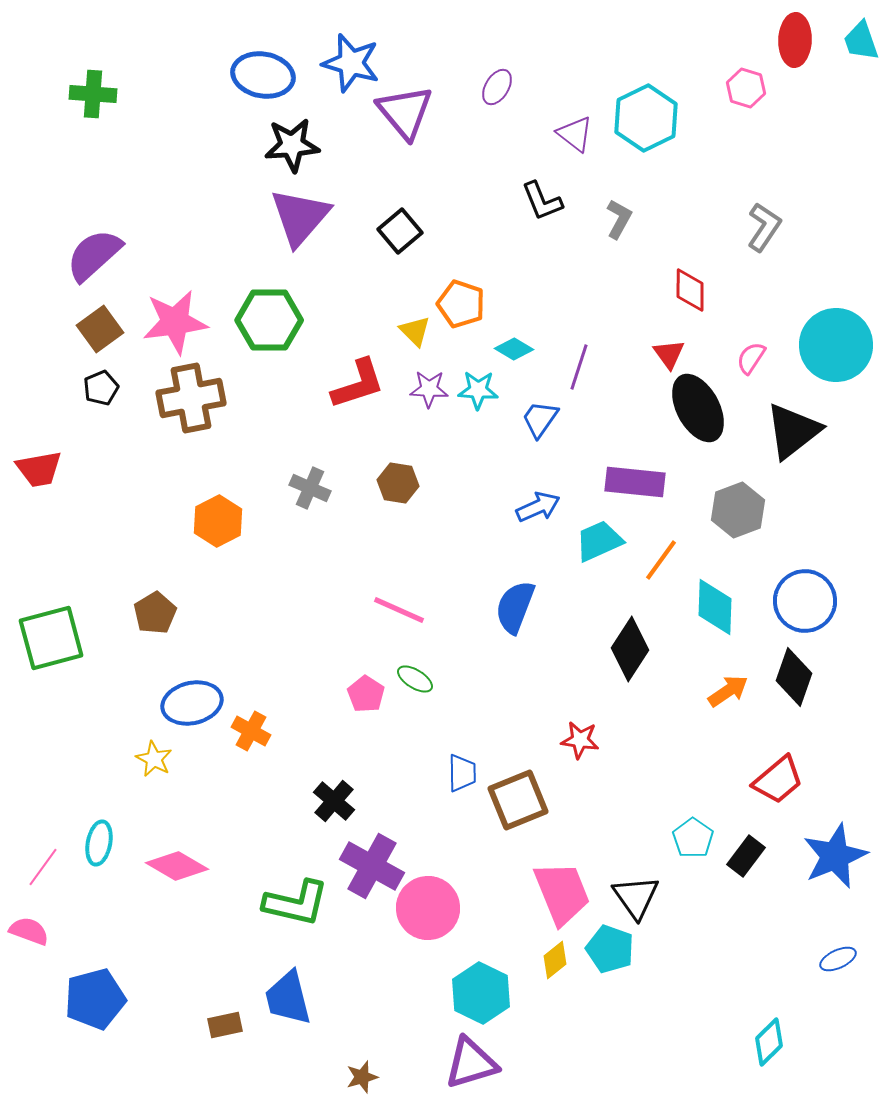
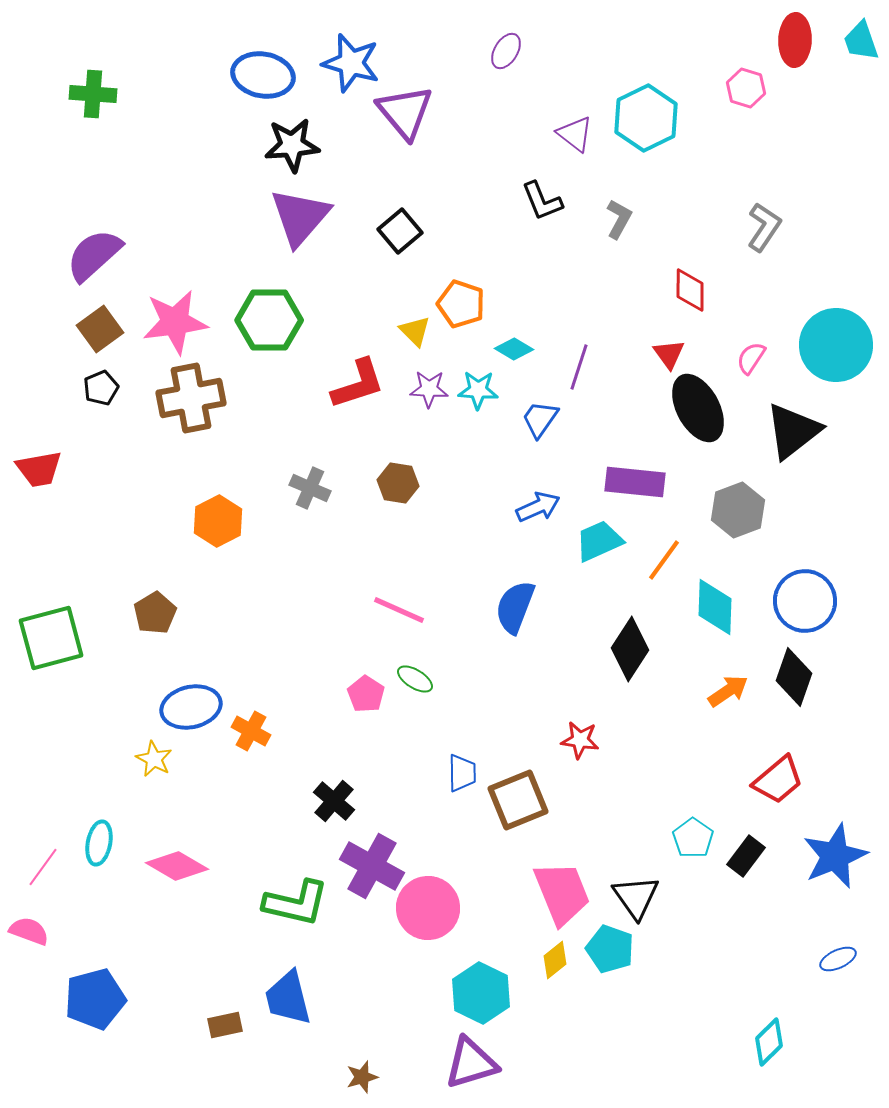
purple ellipse at (497, 87): moved 9 px right, 36 px up
orange line at (661, 560): moved 3 px right
blue ellipse at (192, 703): moved 1 px left, 4 px down
